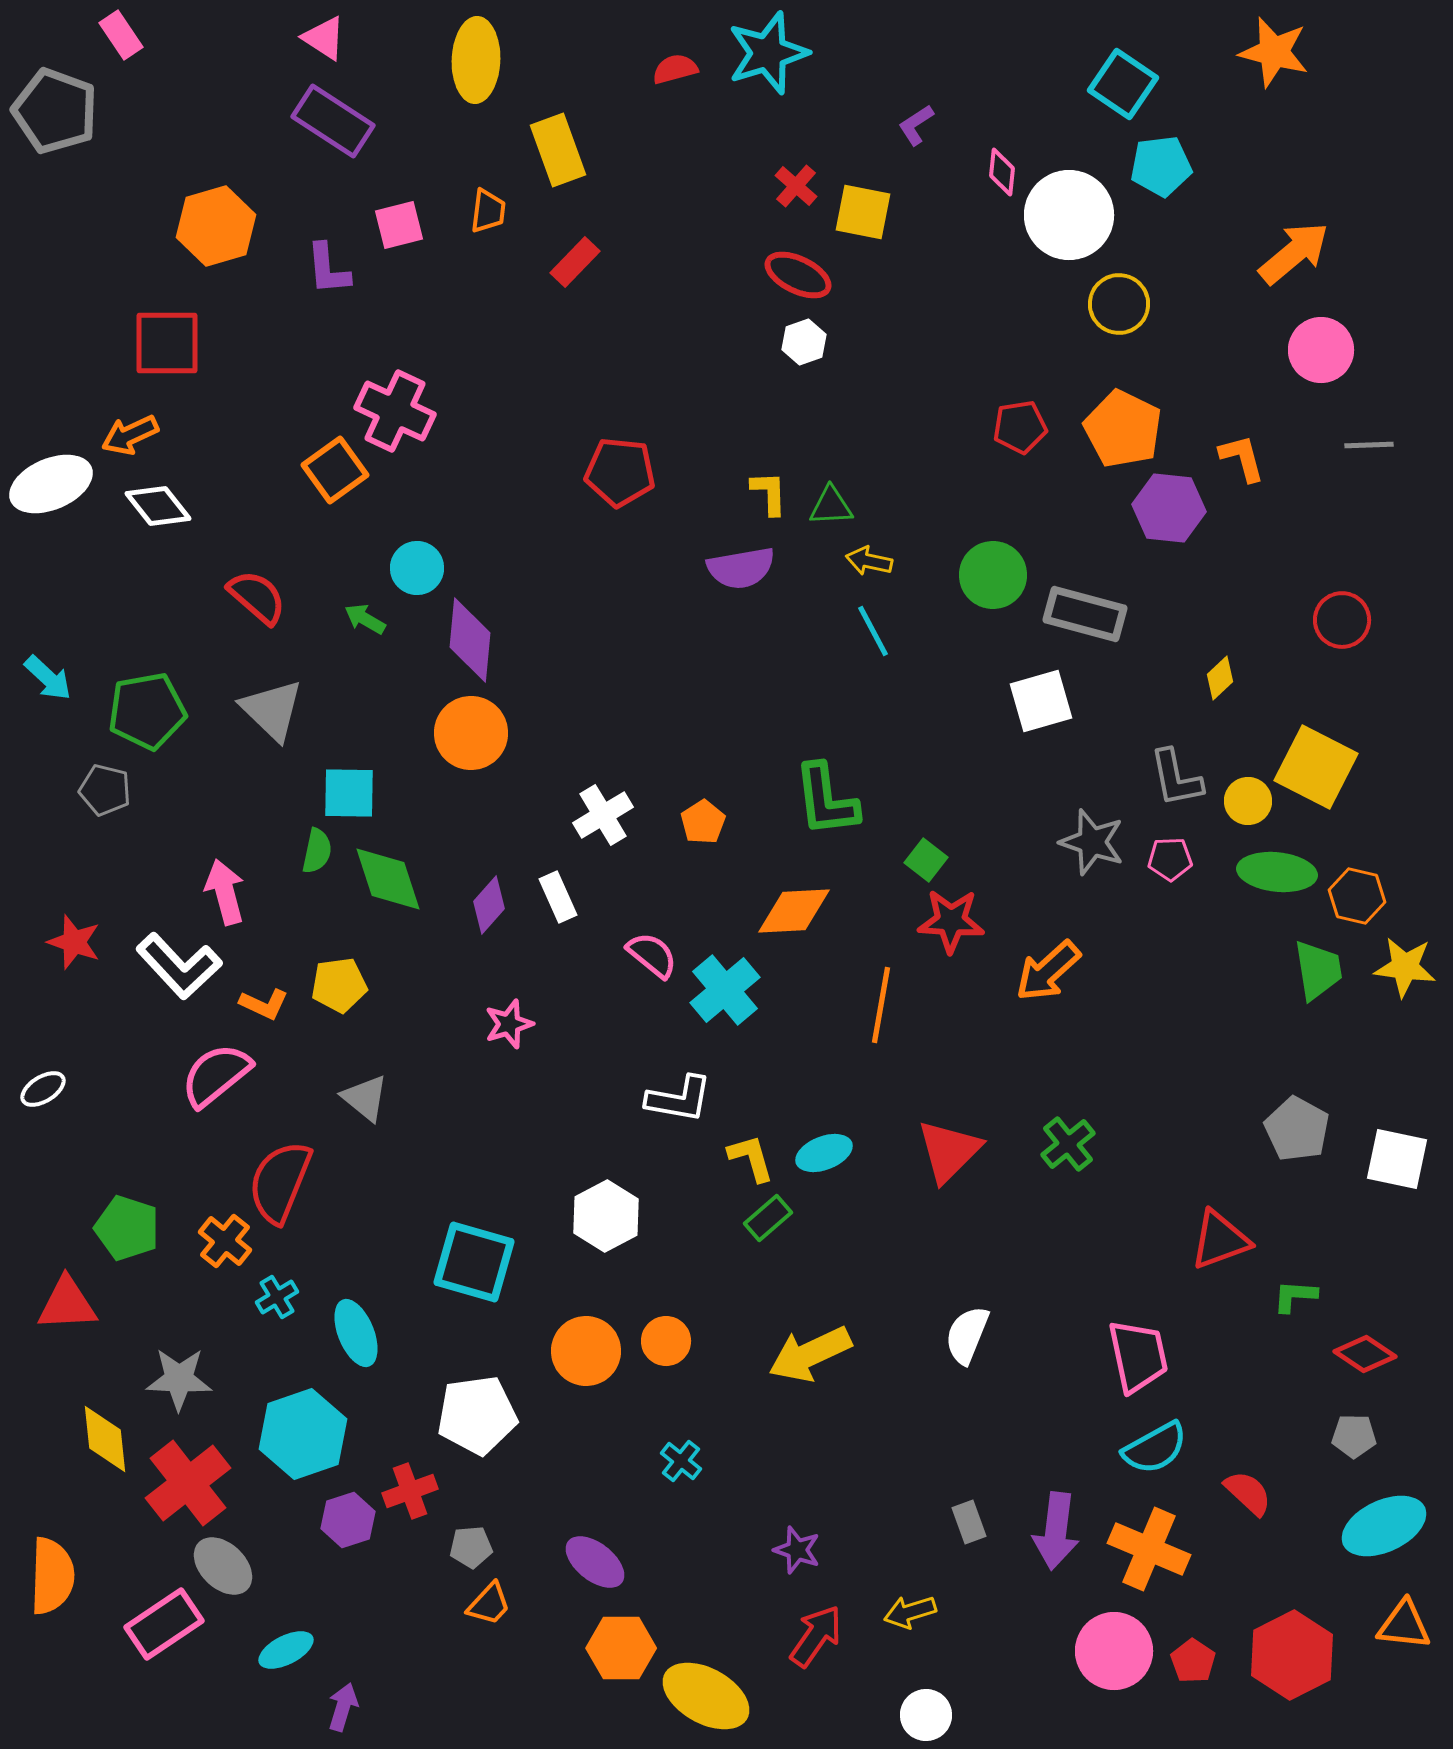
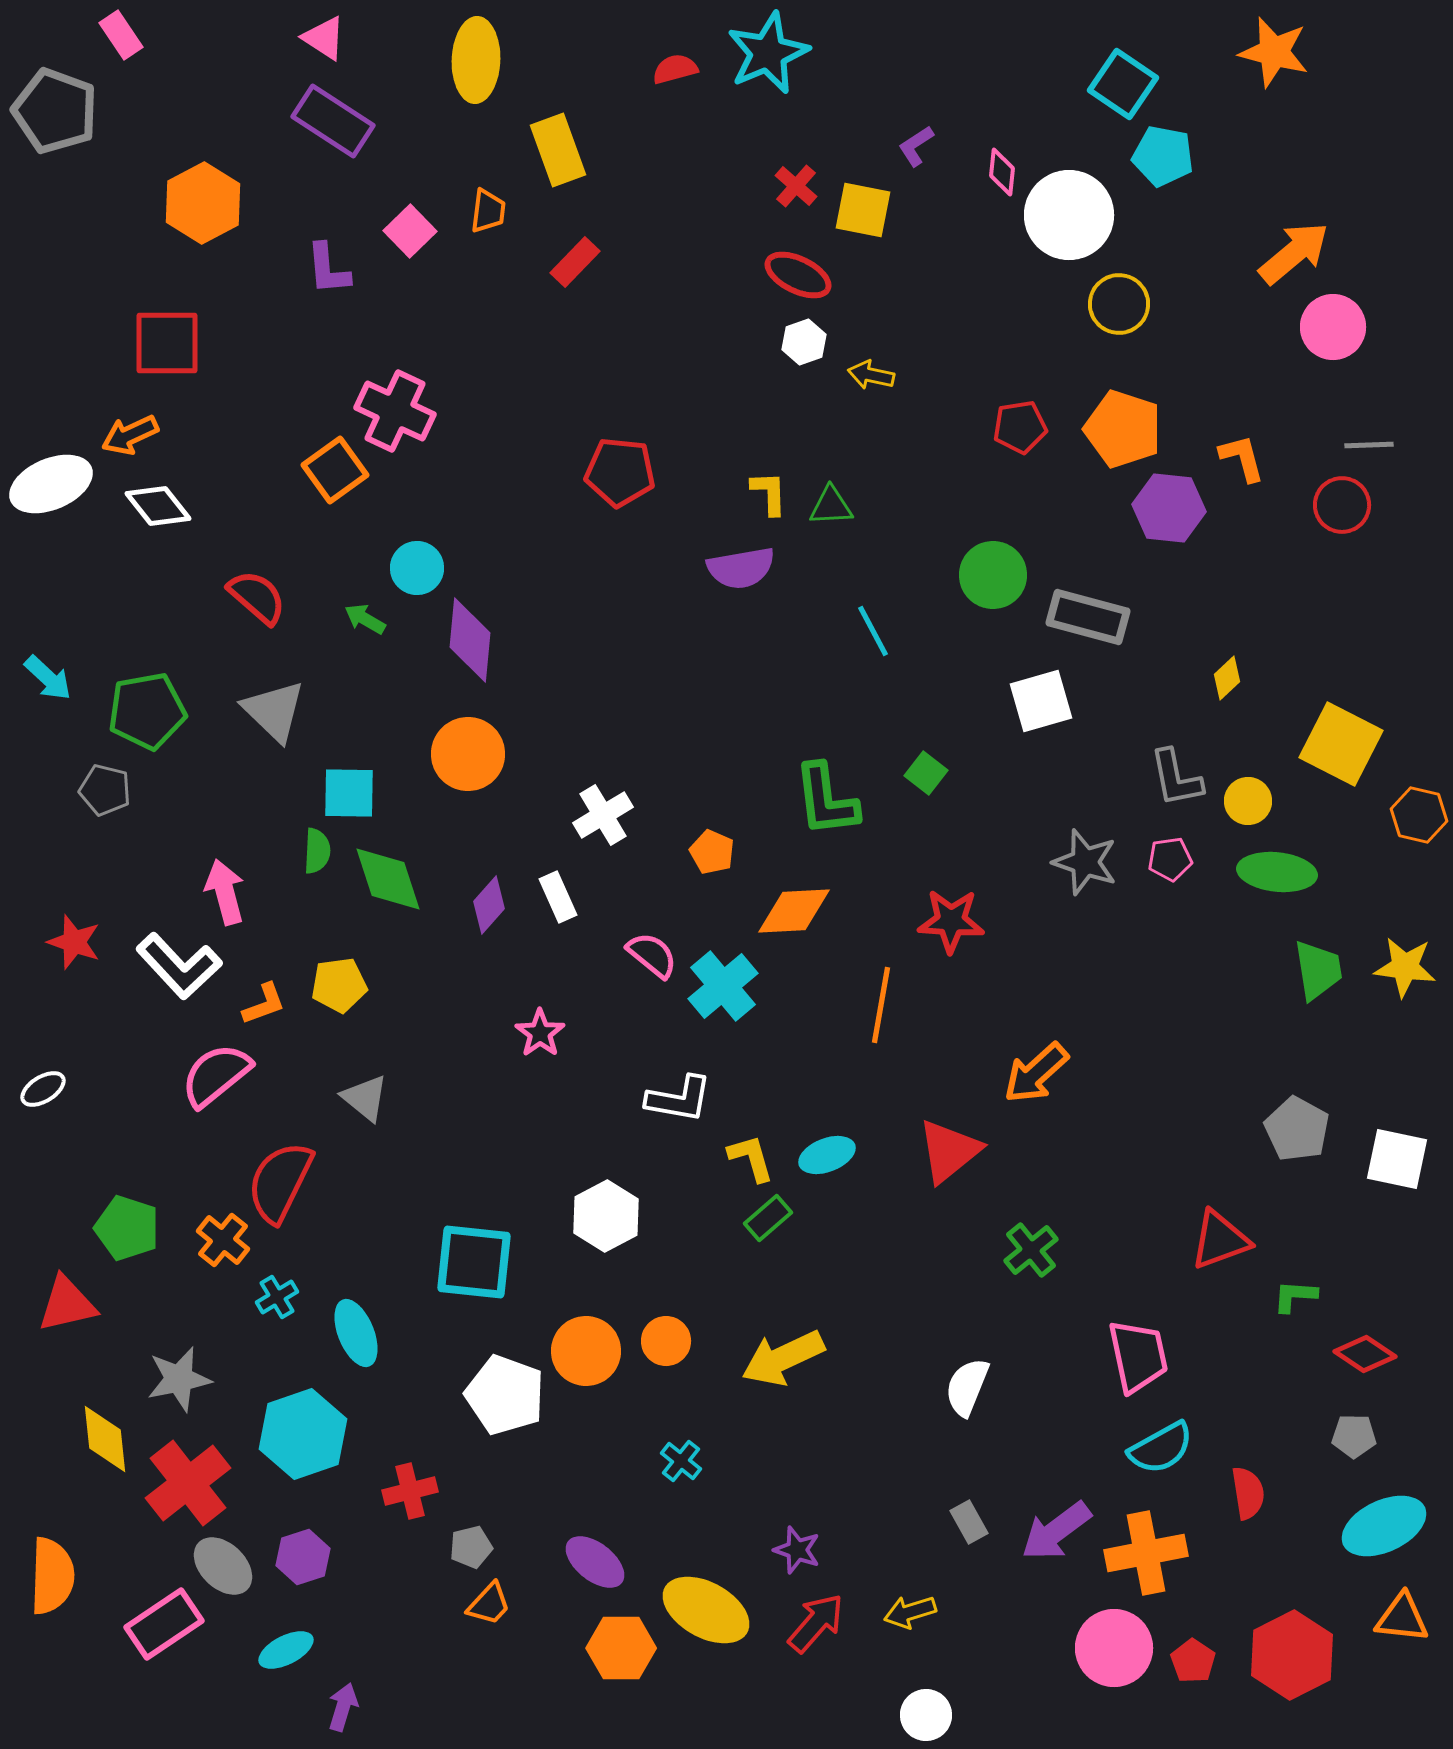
cyan star at (768, 53): rotated 6 degrees counterclockwise
purple L-shape at (916, 125): moved 21 px down
cyan pentagon at (1161, 166): moved 2 px right, 10 px up; rotated 18 degrees clockwise
yellow square at (863, 212): moved 2 px up
pink square at (399, 225): moved 11 px right, 6 px down; rotated 30 degrees counterclockwise
orange hexagon at (216, 226): moved 13 px left, 23 px up; rotated 12 degrees counterclockwise
pink circle at (1321, 350): moved 12 px right, 23 px up
orange pentagon at (1123, 429): rotated 8 degrees counterclockwise
yellow arrow at (869, 561): moved 2 px right, 186 px up
gray rectangle at (1085, 614): moved 3 px right, 3 px down
red circle at (1342, 620): moved 115 px up
yellow diamond at (1220, 678): moved 7 px right
gray triangle at (272, 710): moved 2 px right, 1 px down
orange circle at (471, 733): moved 3 px left, 21 px down
yellow square at (1316, 767): moved 25 px right, 23 px up
orange pentagon at (703, 822): moved 9 px right, 30 px down; rotated 15 degrees counterclockwise
gray star at (1092, 842): moved 7 px left, 20 px down
green semicircle at (317, 851): rotated 9 degrees counterclockwise
pink pentagon at (1170, 859): rotated 6 degrees counterclockwise
green square at (926, 860): moved 87 px up
orange hexagon at (1357, 896): moved 62 px right, 81 px up
orange arrow at (1048, 971): moved 12 px left, 102 px down
cyan cross at (725, 990): moved 2 px left, 4 px up
orange L-shape at (264, 1004): rotated 45 degrees counterclockwise
pink star at (509, 1024): moved 31 px right, 9 px down; rotated 18 degrees counterclockwise
green cross at (1068, 1144): moved 37 px left, 106 px down
red triangle at (949, 1151): rotated 6 degrees clockwise
cyan ellipse at (824, 1153): moved 3 px right, 2 px down
red semicircle at (280, 1182): rotated 4 degrees clockwise
orange cross at (225, 1241): moved 2 px left, 1 px up
cyan square at (474, 1262): rotated 10 degrees counterclockwise
red triangle at (67, 1304): rotated 10 degrees counterclockwise
white semicircle at (967, 1335): moved 52 px down
yellow arrow at (810, 1354): moved 27 px left, 4 px down
gray star at (179, 1379): rotated 14 degrees counterclockwise
white pentagon at (477, 1415): moved 28 px right, 20 px up; rotated 28 degrees clockwise
cyan semicircle at (1155, 1448): moved 6 px right
red cross at (410, 1491): rotated 6 degrees clockwise
red semicircle at (1248, 1493): rotated 38 degrees clockwise
purple hexagon at (348, 1520): moved 45 px left, 37 px down
gray rectangle at (969, 1522): rotated 9 degrees counterclockwise
purple arrow at (1056, 1531): rotated 46 degrees clockwise
gray pentagon at (471, 1547): rotated 9 degrees counterclockwise
orange cross at (1149, 1549): moved 3 px left, 4 px down; rotated 34 degrees counterclockwise
orange triangle at (1404, 1625): moved 2 px left, 7 px up
red arrow at (816, 1636): moved 13 px up; rotated 6 degrees clockwise
pink circle at (1114, 1651): moved 3 px up
yellow ellipse at (706, 1696): moved 86 px up
